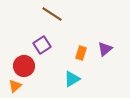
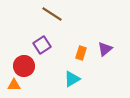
orange triangle: moved 1 px left, 1 px up; rotated 40 degrees clockwise
